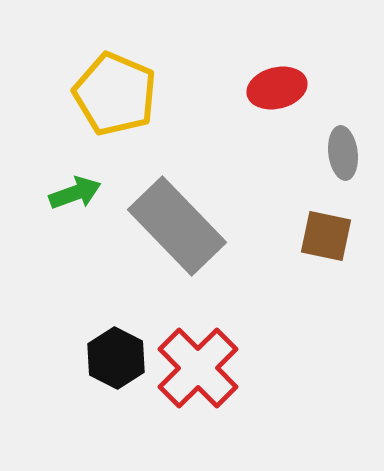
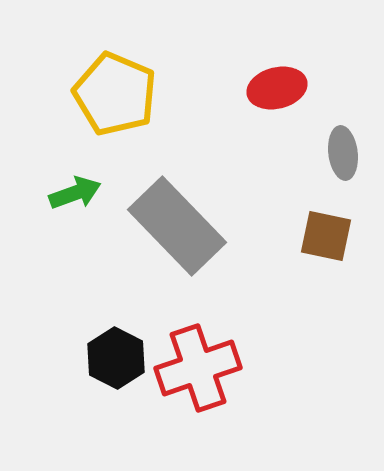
red cross: rotated 26 degrees clockwise
